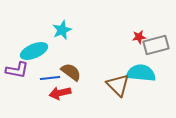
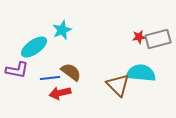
gray rectangle: moved 2 px right, 6 px up
cyan ellipse: moved 4 px up; rotated 12 degrees counterclockwise
